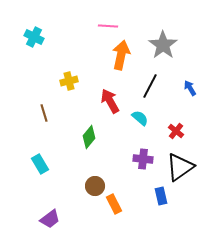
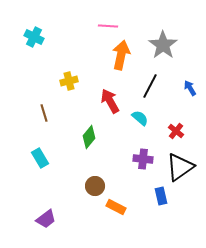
cyan rectangle: moved 6 px up
orange rectangle: moved 2 px right, 3 px down; rotated 36 degrees counterclockwise
purple trapezoid: moved 4 px left
